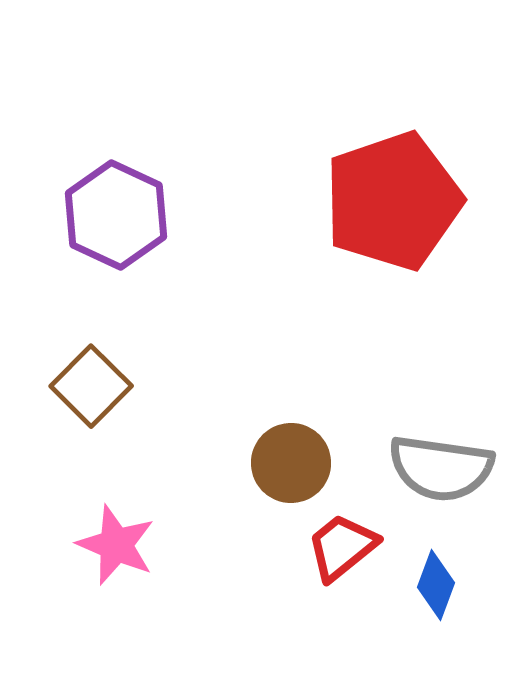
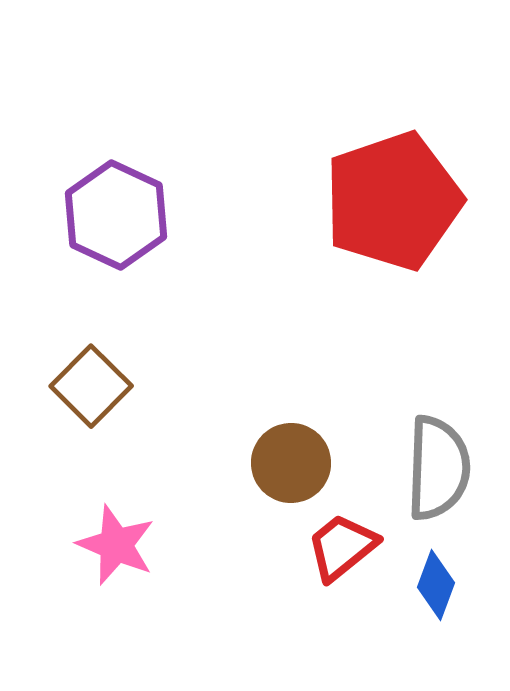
gray semicircle: moved 3 px left; rotated 96 degrees counterclockwise
